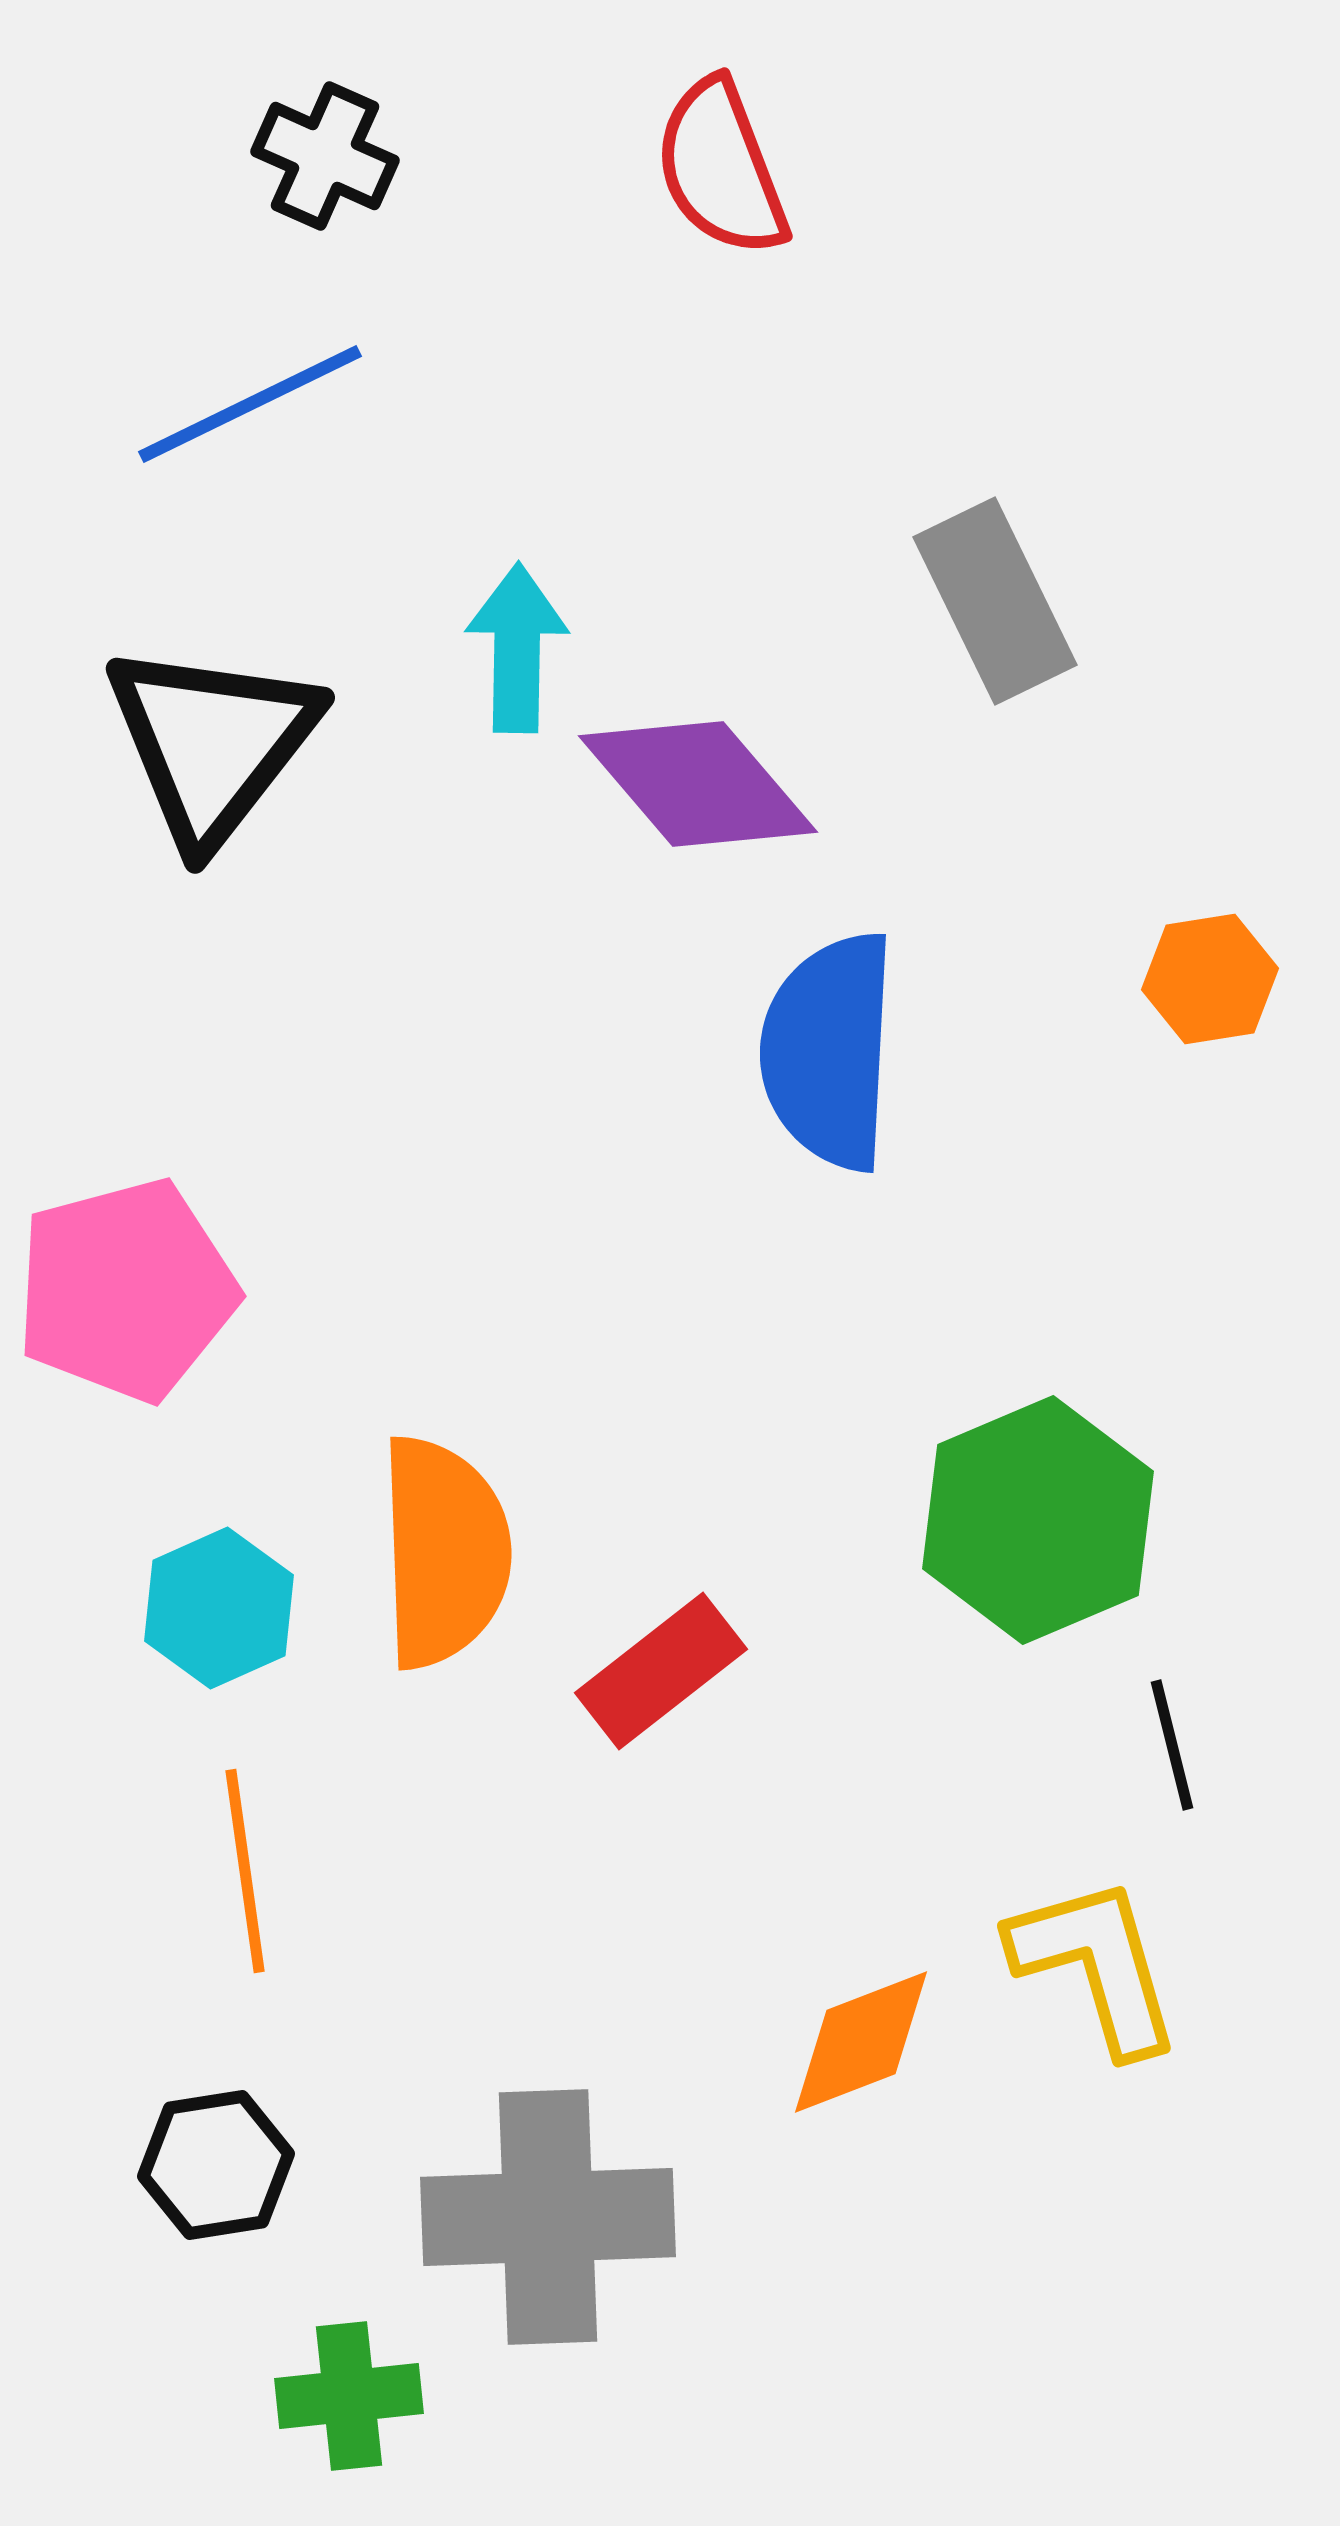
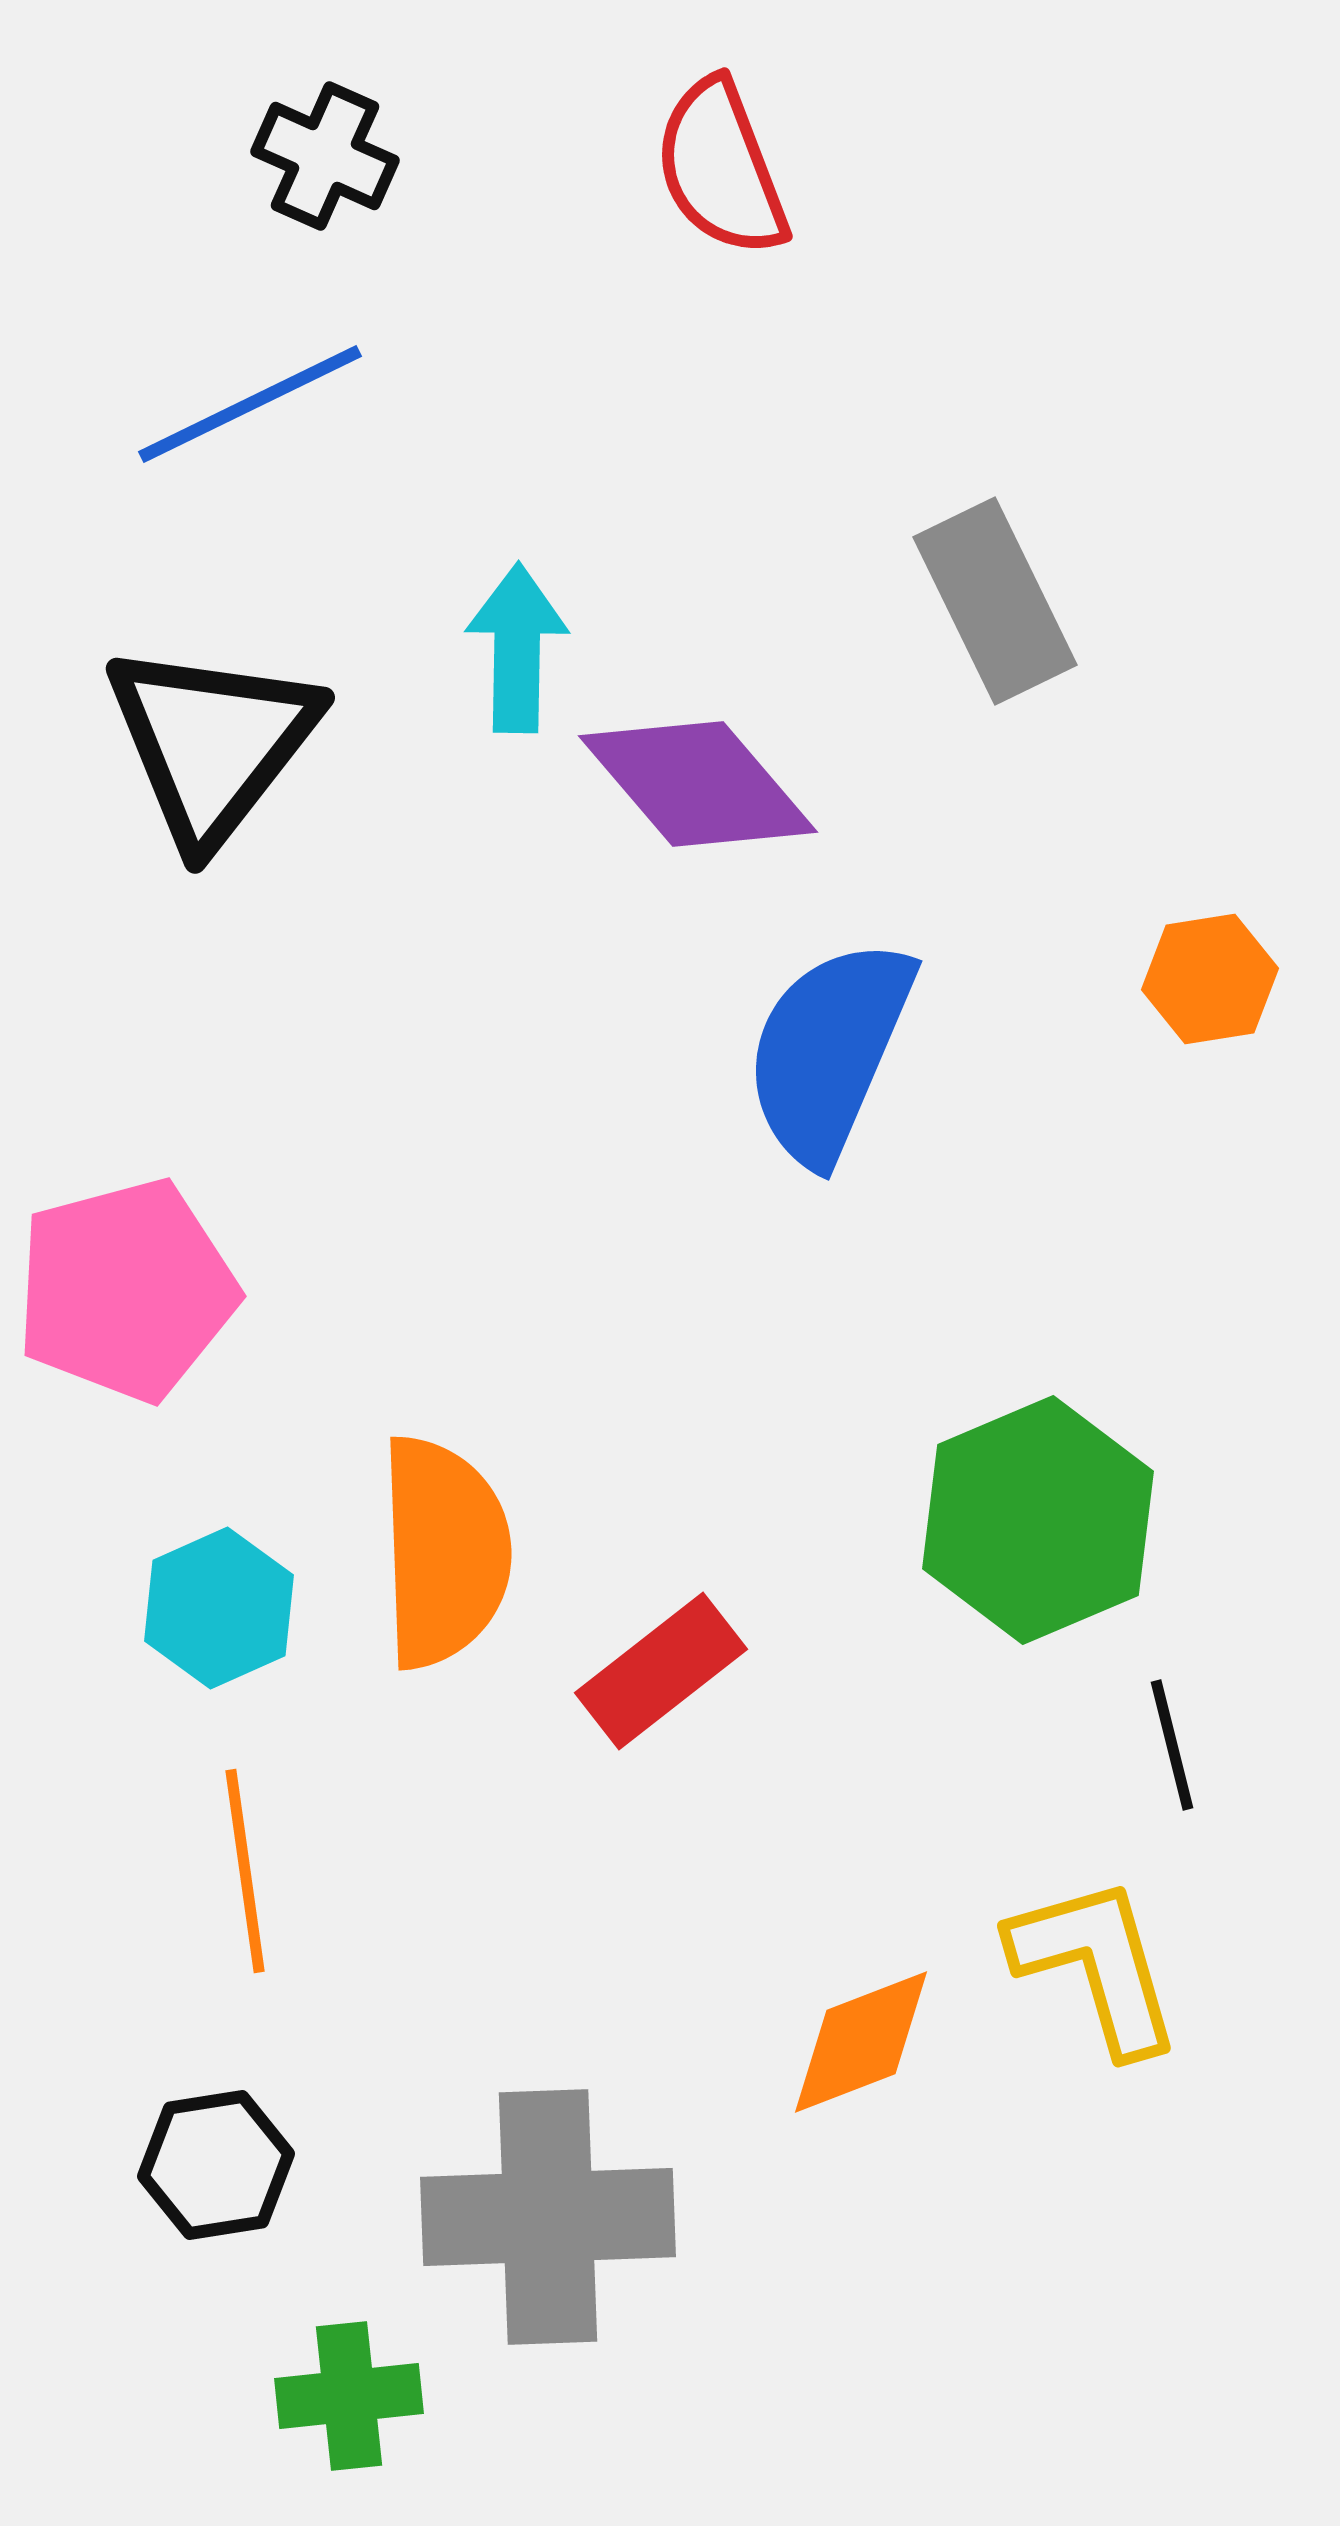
blue semicircle: rotated 20 degrees clockwise
